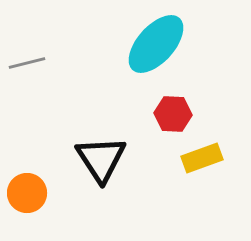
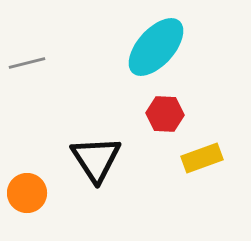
cyan ellipse: moved 3 px down
red hexagon: moved 8 px left
black triangle: moved 5 px left
